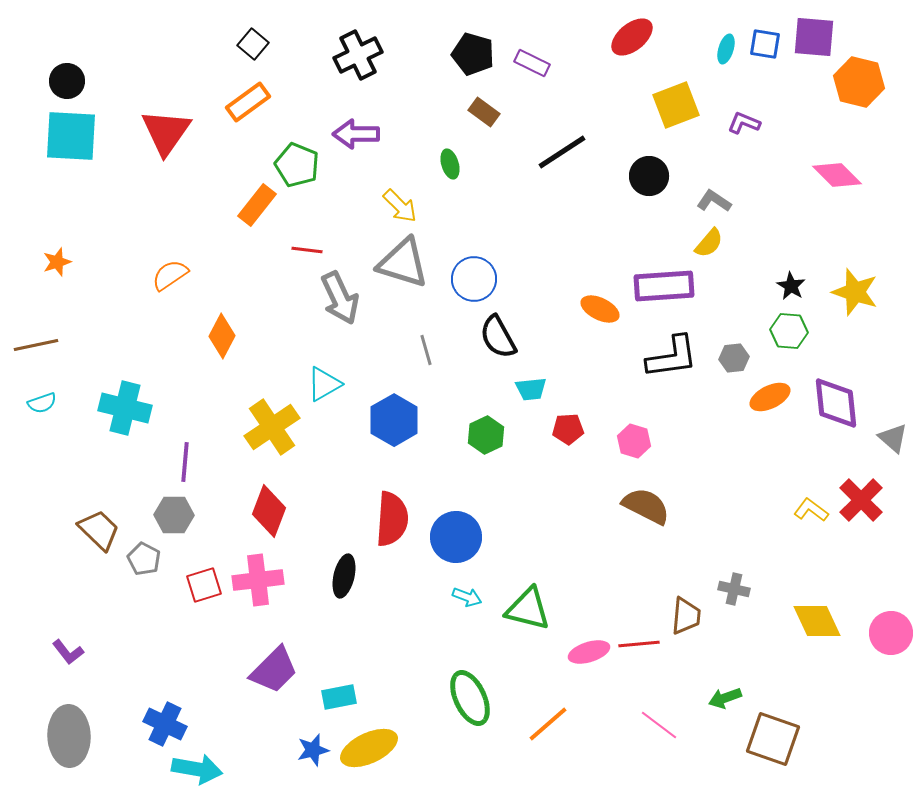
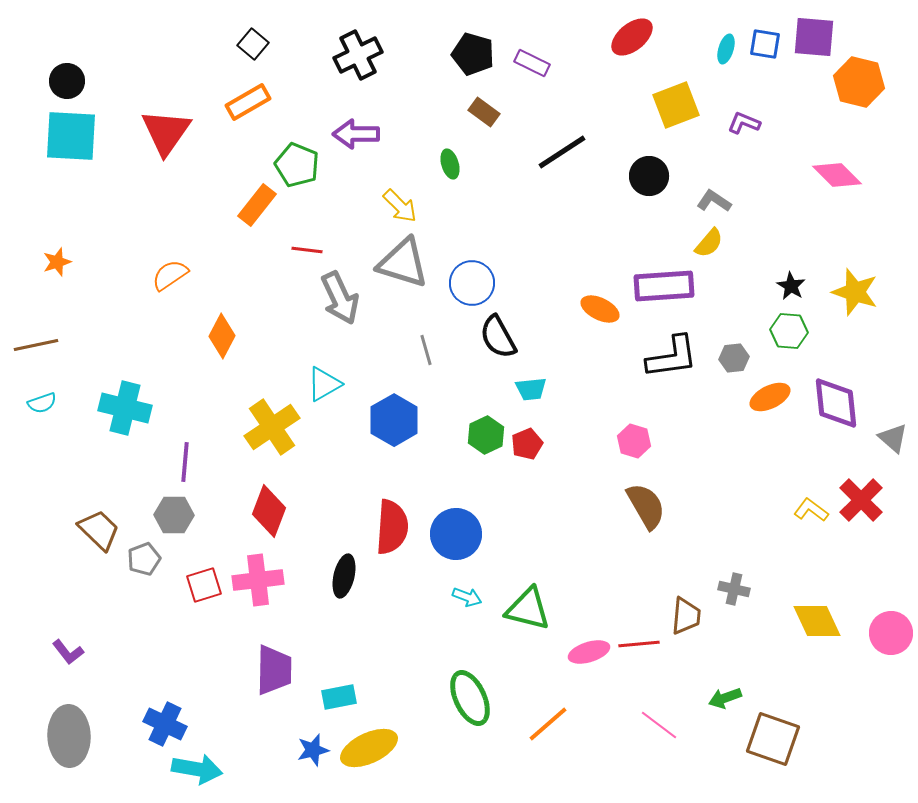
orange rectangle at (248, 102): rotated 6 degrees clockwise
blue circle at (474, 279): moved 2 px left, 4 px down
red pentagon at (568, 429): moved 41 px left, 15 px down; rotated 20 degrees counterclockwise
brown semicircle at (646, 506): rotated 33 degrees clockwise
red semicircle at (392, 519): moved 8 px down
blue circle at (456, 537): moved 3 px up
gray pentagon at (144, 559): rotated 24 degrees clockwise
purple trapezoid at (274, 670): rotated 44 degrees counterclockwise
